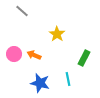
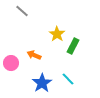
pink circle: moved 3 px left, 9 px down
green rectangle: moved 11 px left, 12 px up
cyan line: rotated 32 degrees counterclockwise
blue star: moved 2 px right; rotated 24 degrees clockwise
